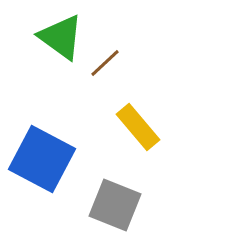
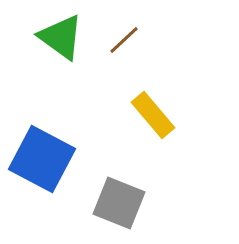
brown line: moved 19 px right, 23 px up
yellow rectangle: moved 15 px right, 12 px up
gray square: moved 4 px right, 2 px up
